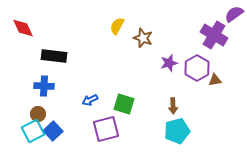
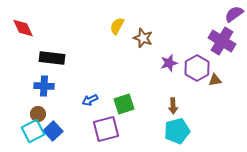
purple cross: moved 8 px right, 6 px down
black rectangle: moved 2 px left, 2 px down
green square: rotated 35 degrees counterclockwise
